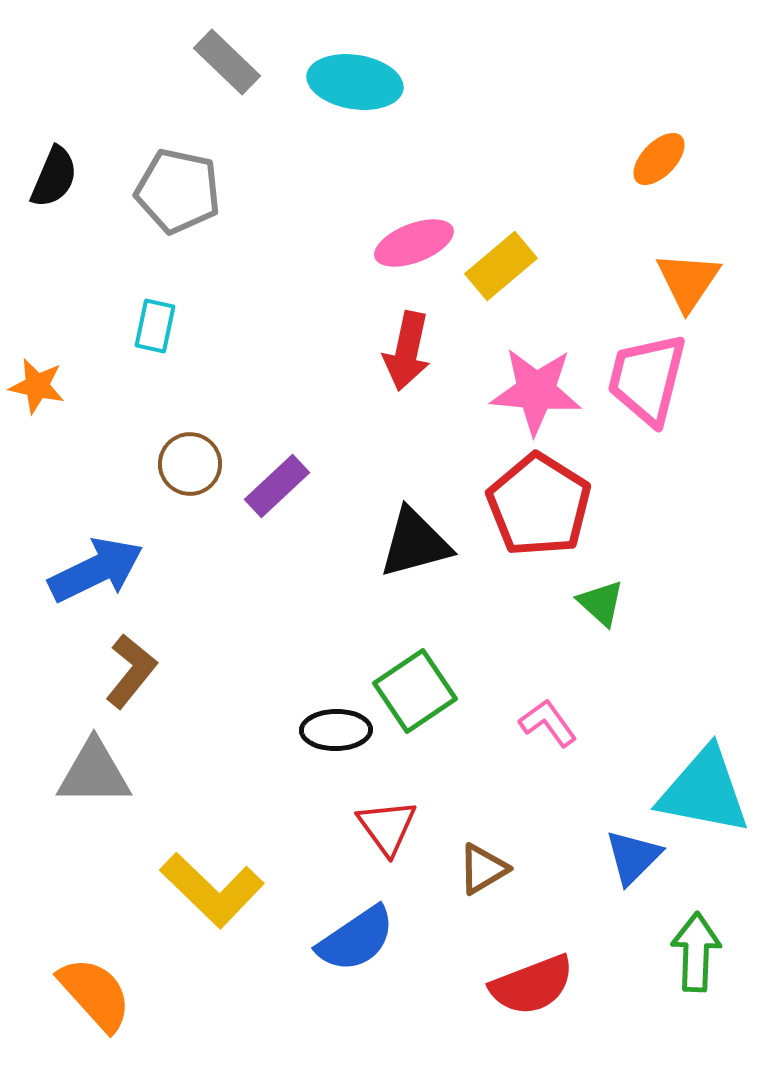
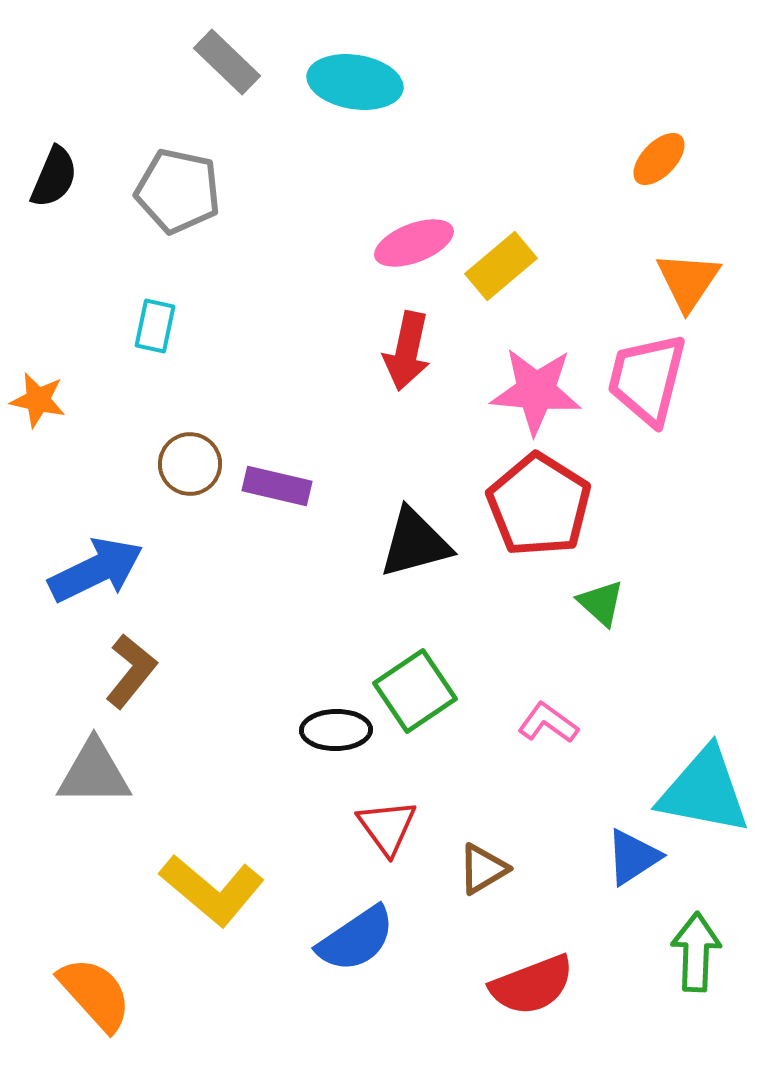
orange star: moved 1 px right, 14 px down
purple rectangle: rotated 56 degrees clockwise
pink L-shape: rotated 18 degrees counterclockwise
blue triangle: rotated 12 degrees clockwise
yellow L-shape: rotated 4 degrees counterclockwise
